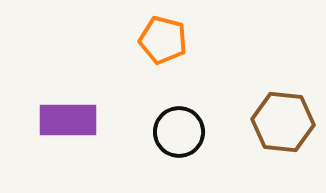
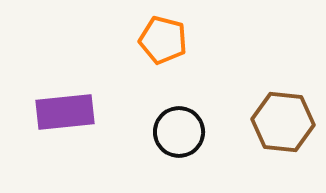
purple rectangle: moved 3 px left, 8 px up; rotated 6 degrees counterclockwise
